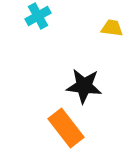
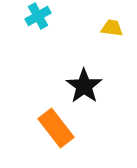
black star: rotated 30 degrees clockwise
orange rectangle: moved 10 px left
